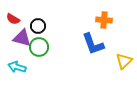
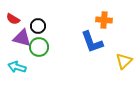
blue L-shape: moved 1 px left, 2 px up
